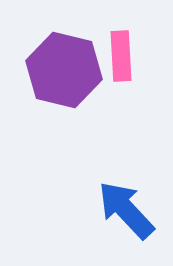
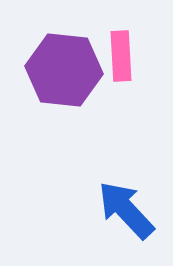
purple hexagon: rotated 8 degrees counterclockwise
